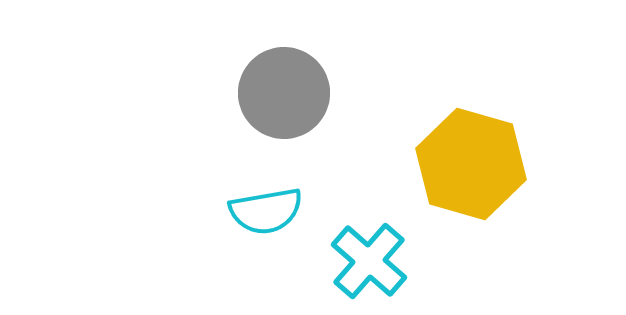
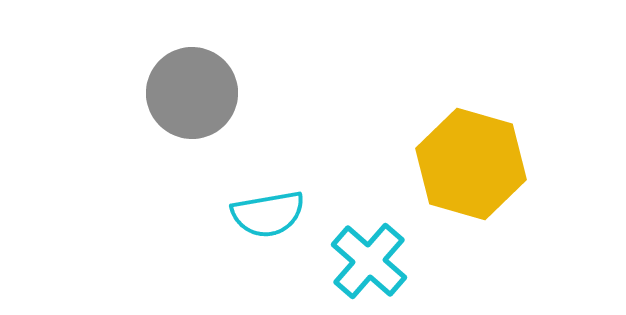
gray circle: moved 92 px left
cyan semicircle: moved 2 px right, 3 px down
